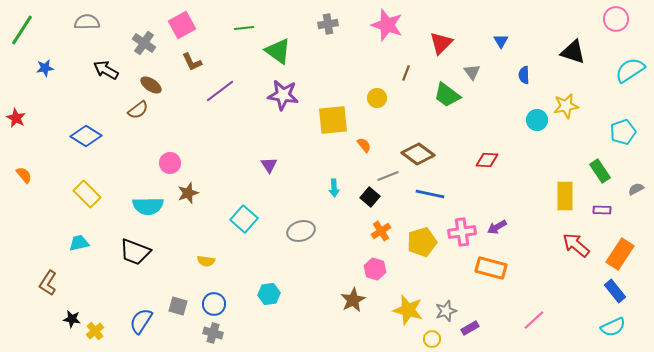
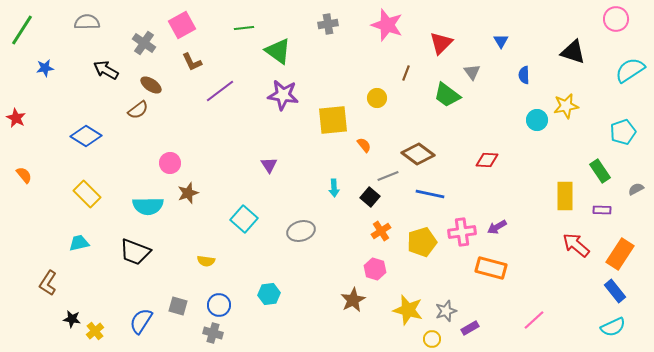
blue circle at (214, 304): moved 5 px right, 1 px down
